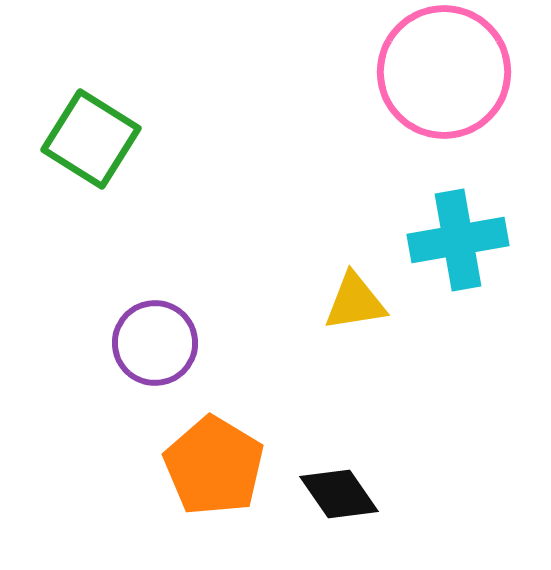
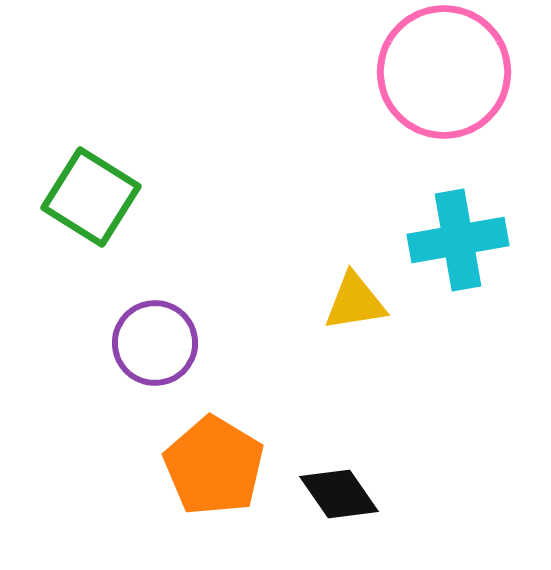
green square: moved 58 px down
